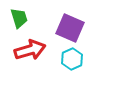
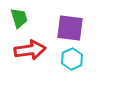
purple square: rotated 16 degrees counterclockwise
red arrow: rotated 8 degrees clockwise
